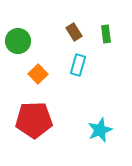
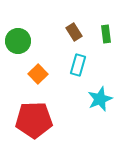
cyan star: moved 31 px up
